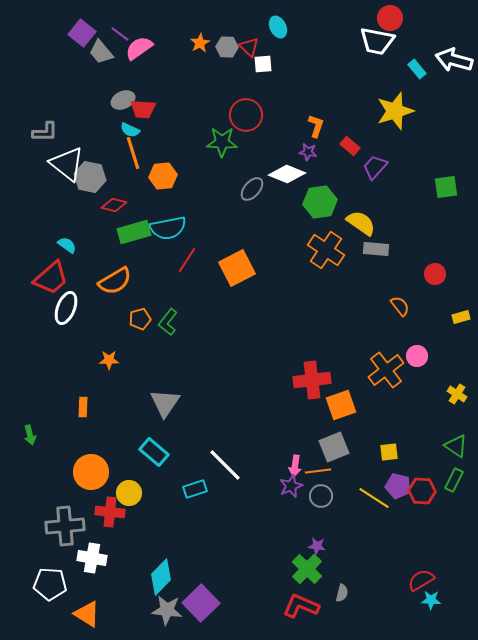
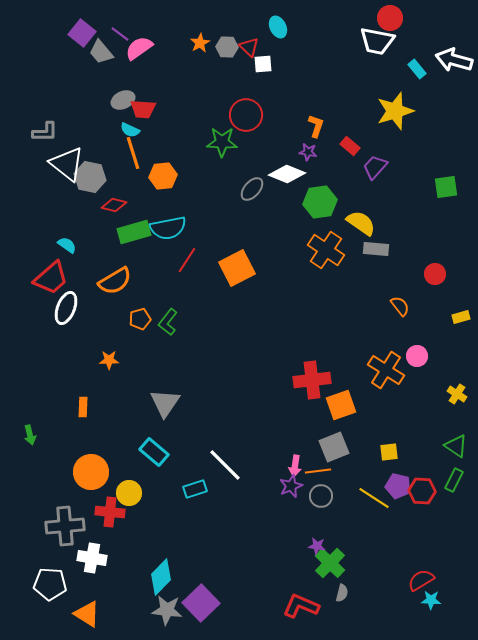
orange cross at (386, 370): rotated 21 degrees counterclockwise
green cross at (307, 569): moved 23 px right, 6 px up
